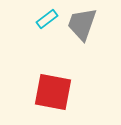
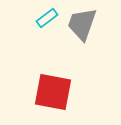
cyan rectangle: moved 1 px up
